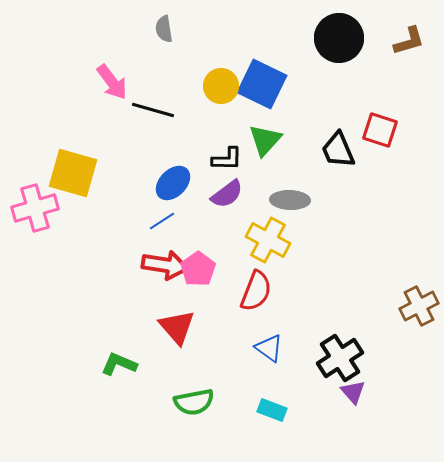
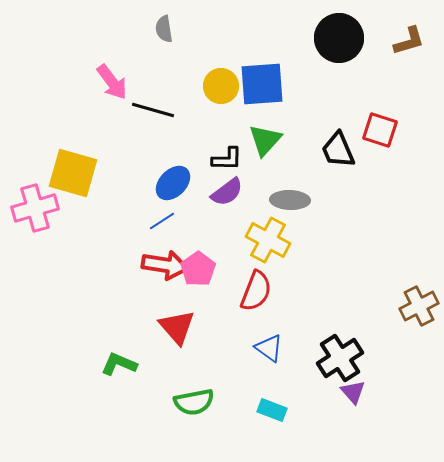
blue square: rotated 30 degrees counterclockwise
purple semicircle: moved 2 px up
